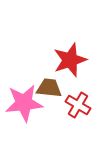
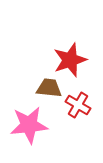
pink star: moved 5 px right, 22 px down
